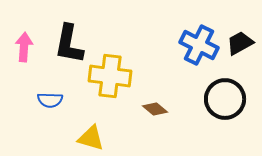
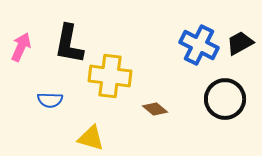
pink arrow: moved 3 px left; rotated 20 degrees clockwise
